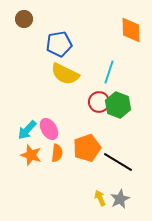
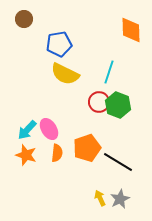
orange star: moved 5 px left
